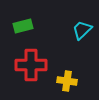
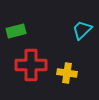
green rectangle: moved 7 px left, 5 px down
yellow cross: moved 8 px up
